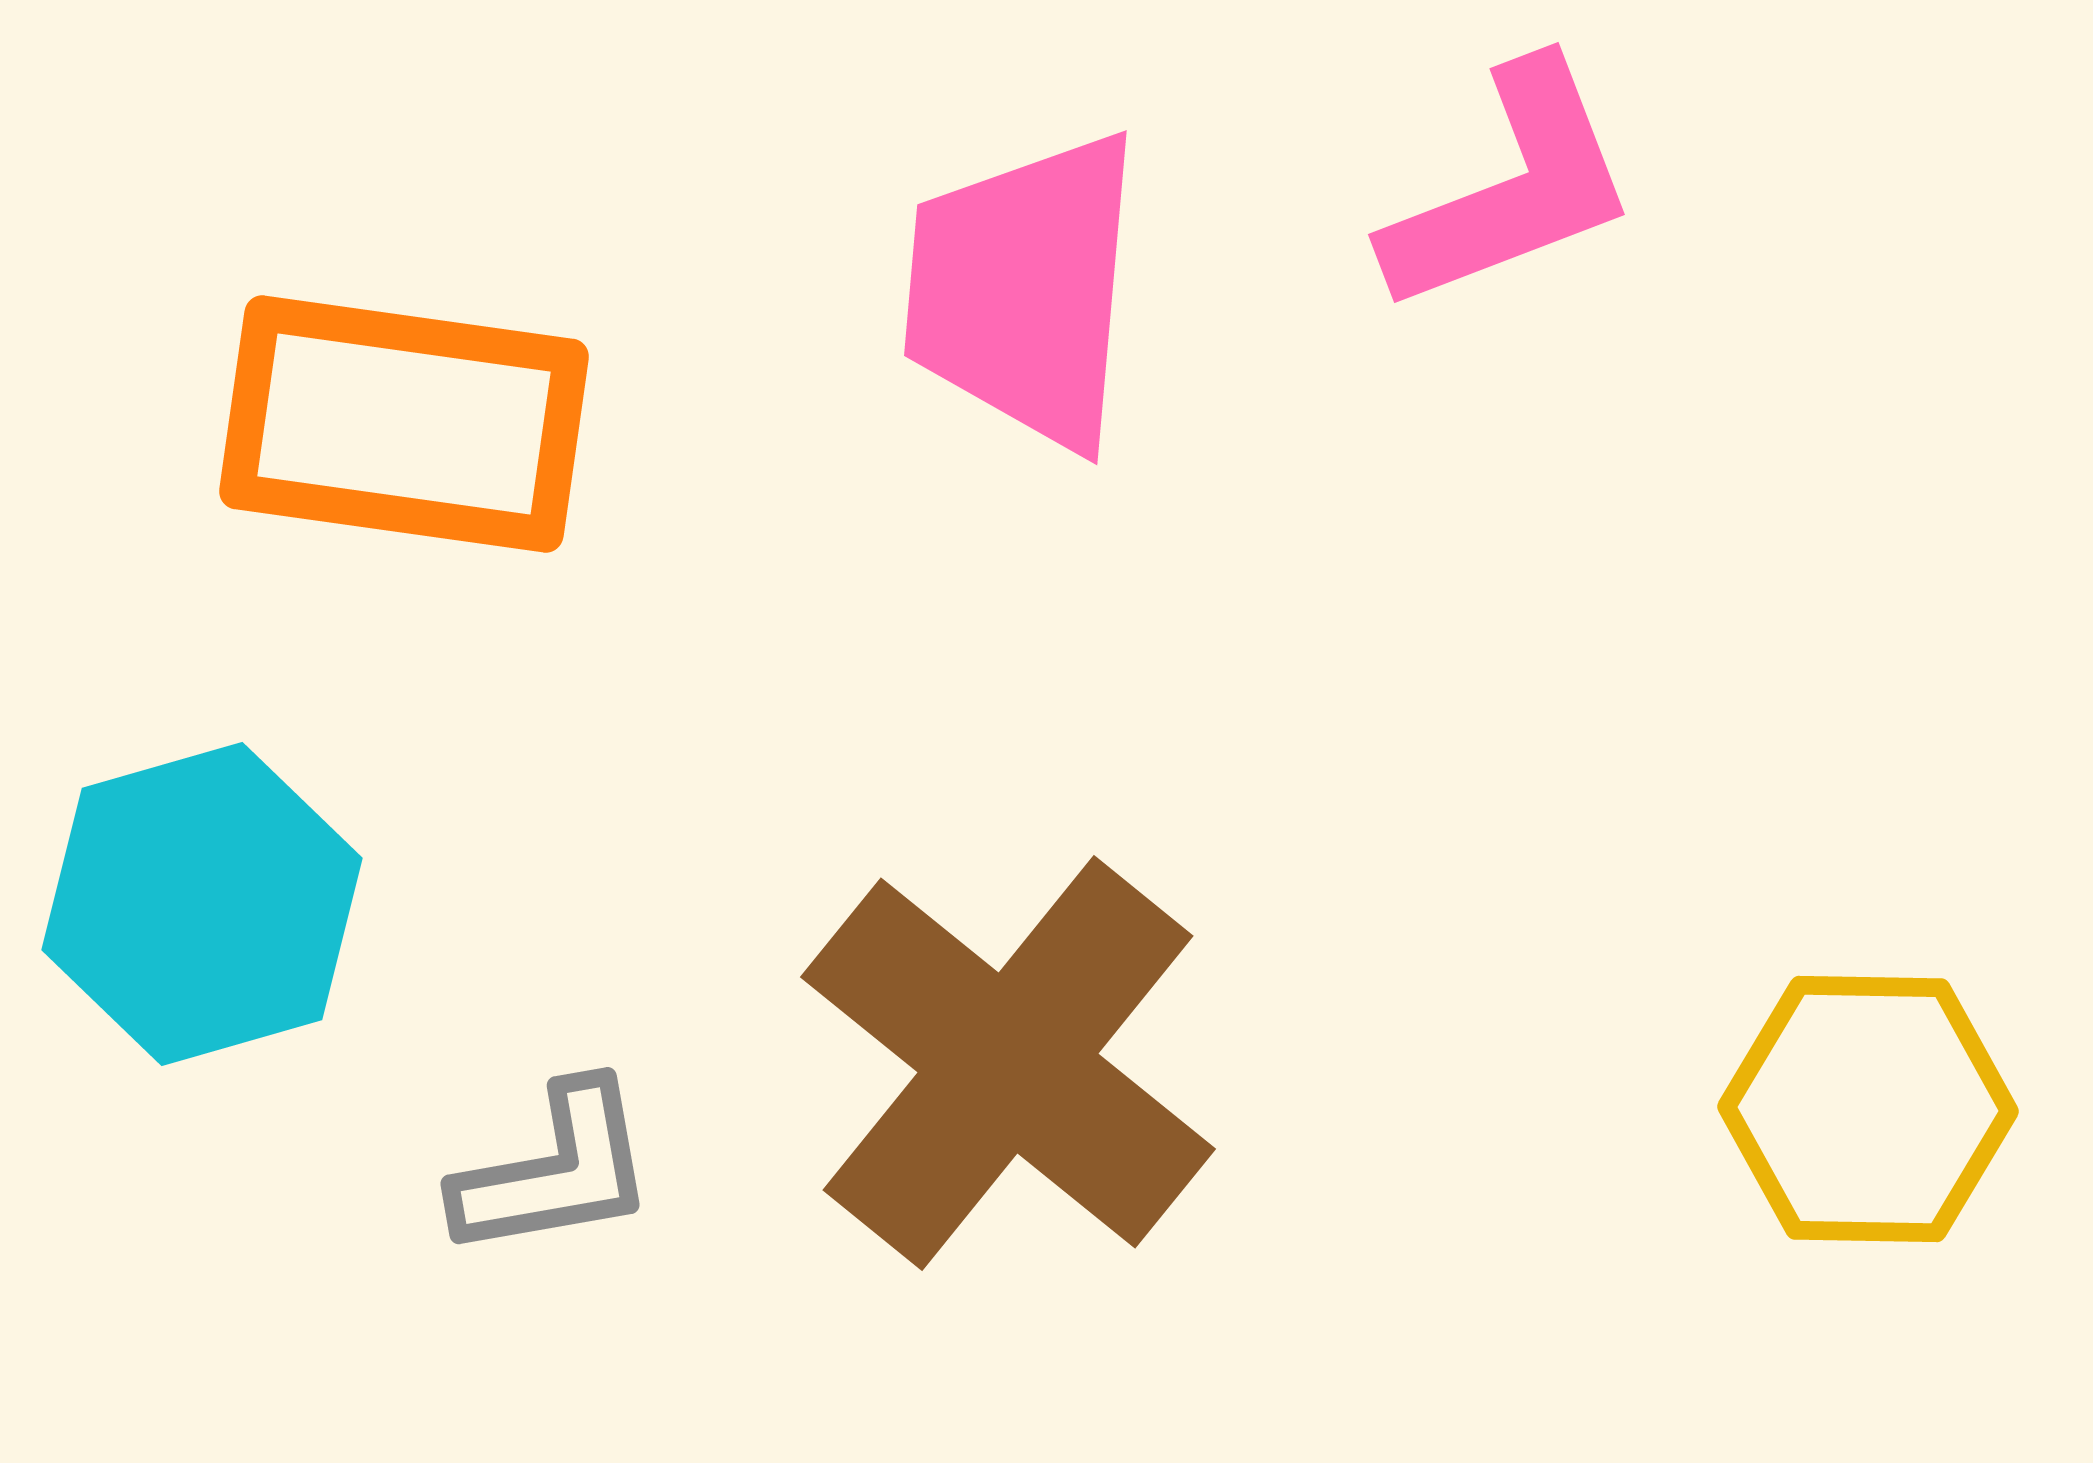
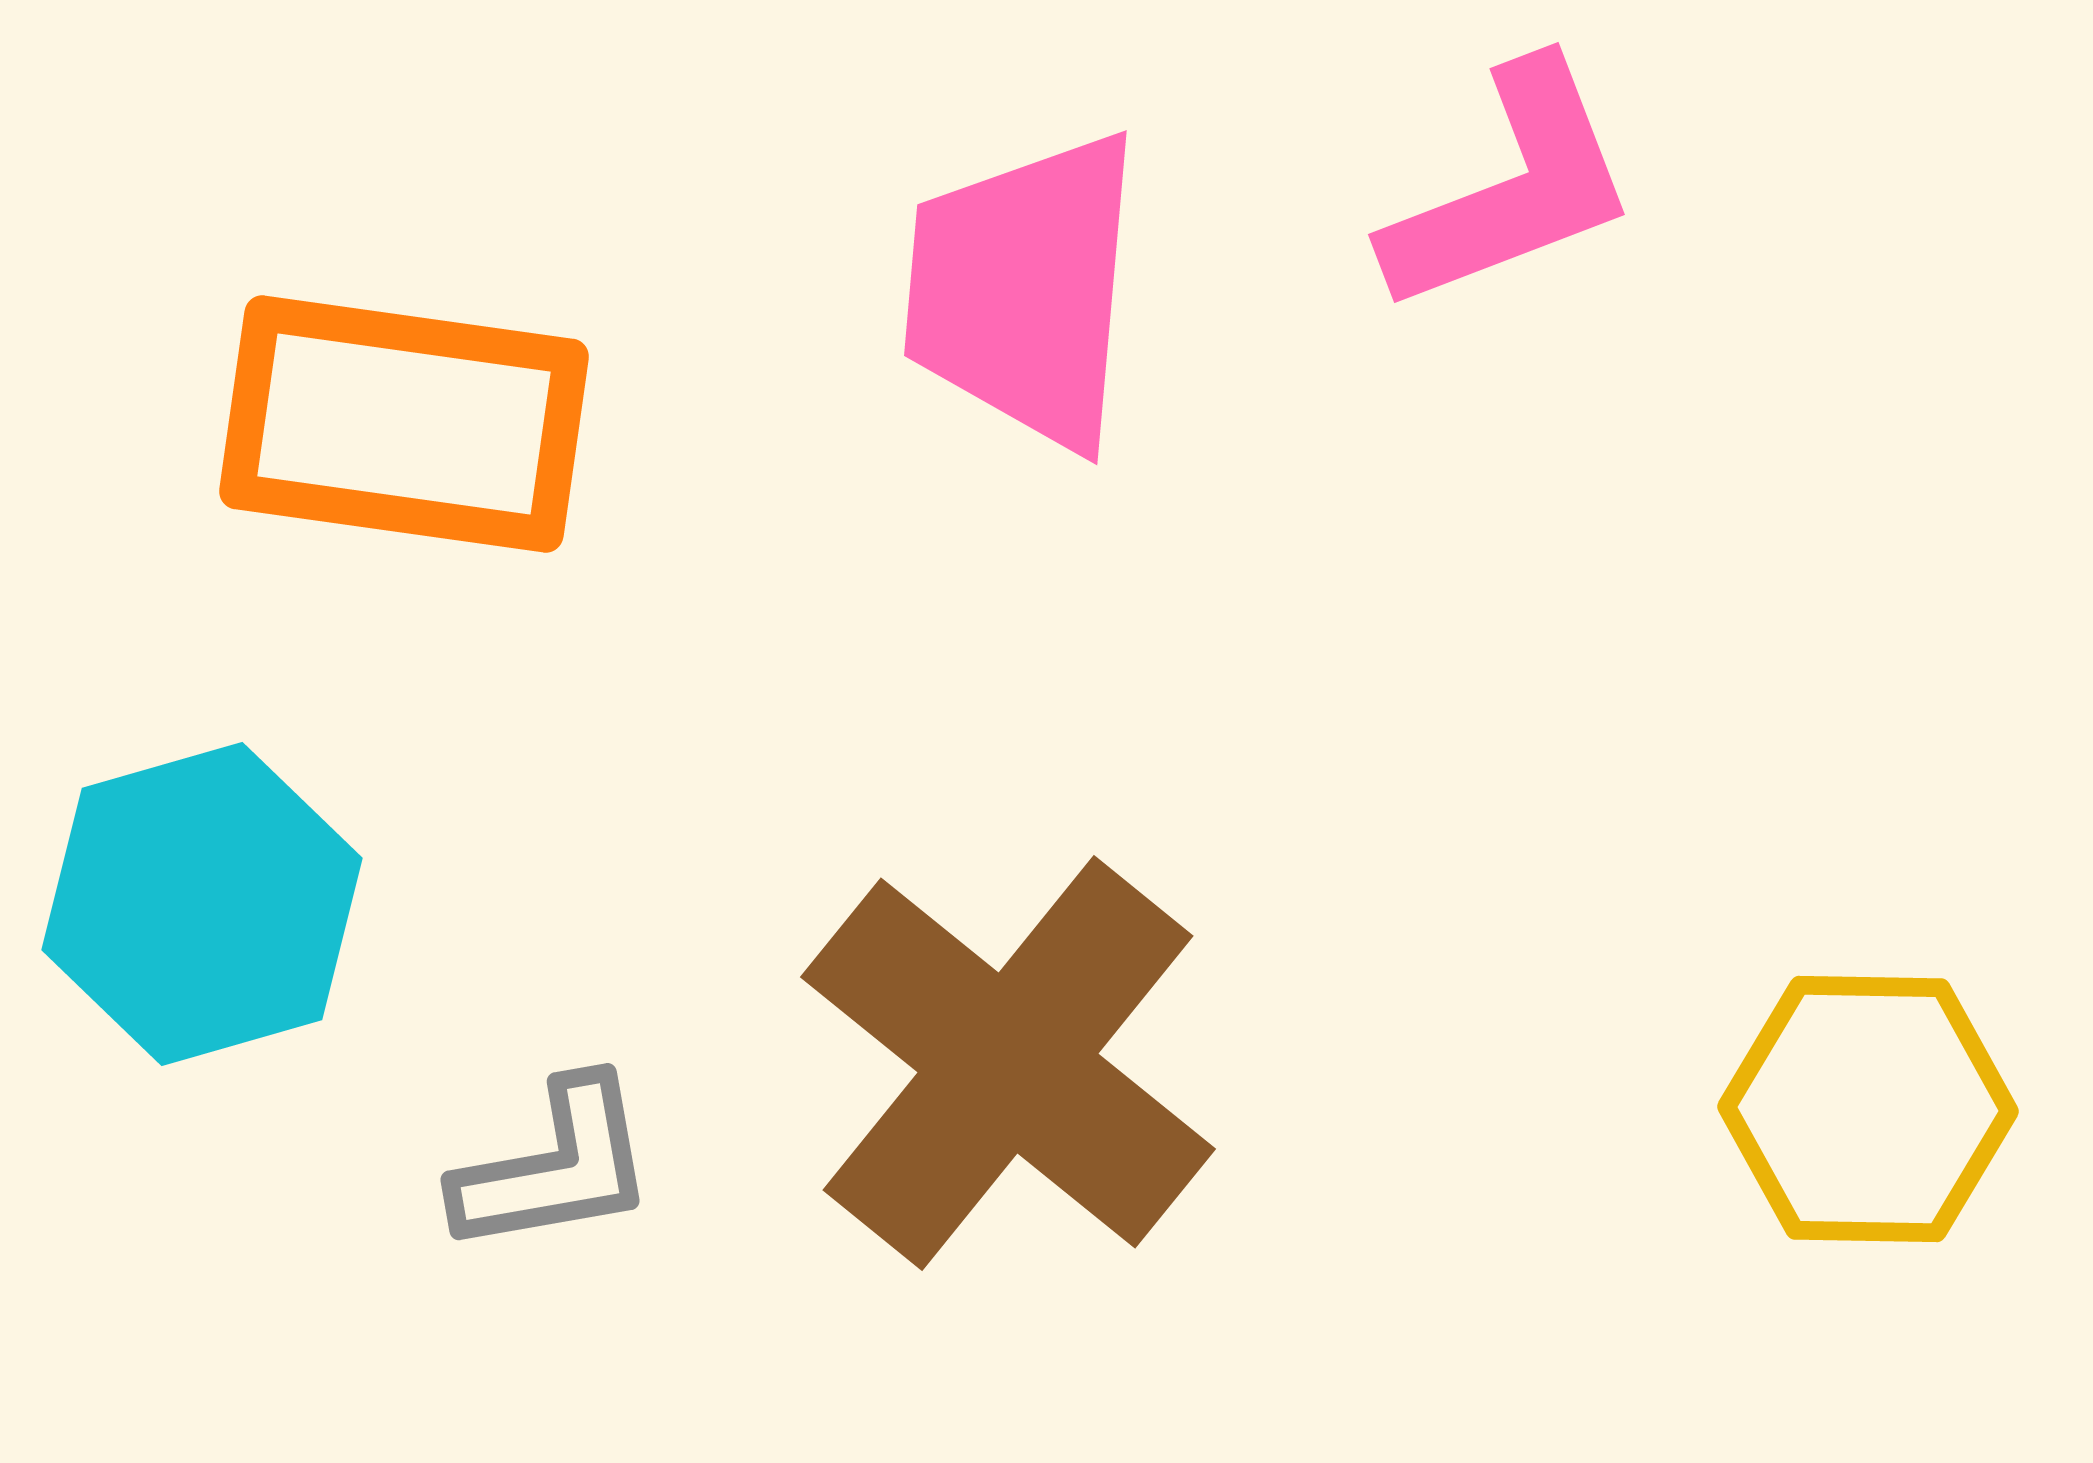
gray L-shape: moved 4 px up
